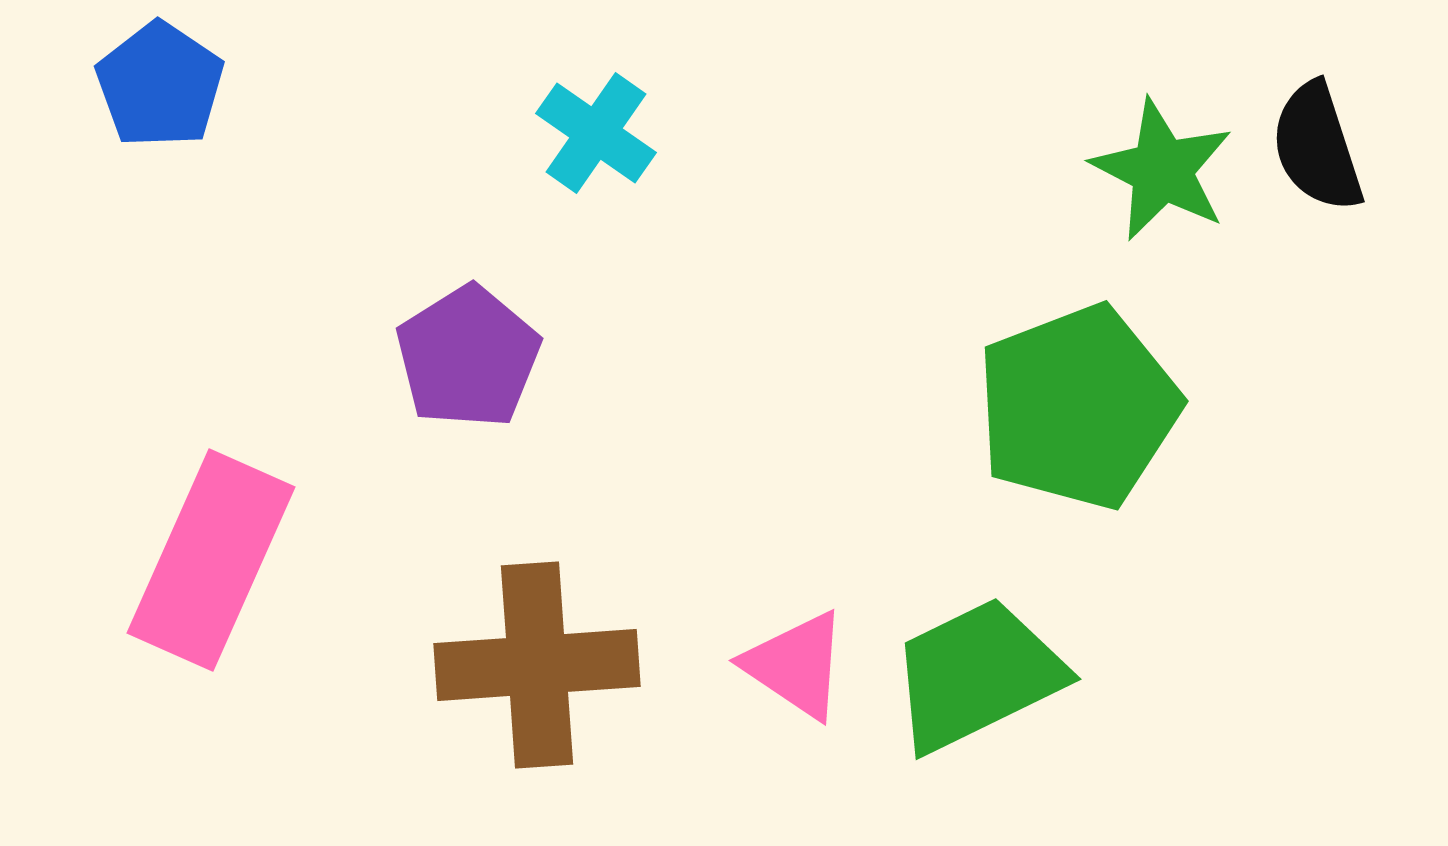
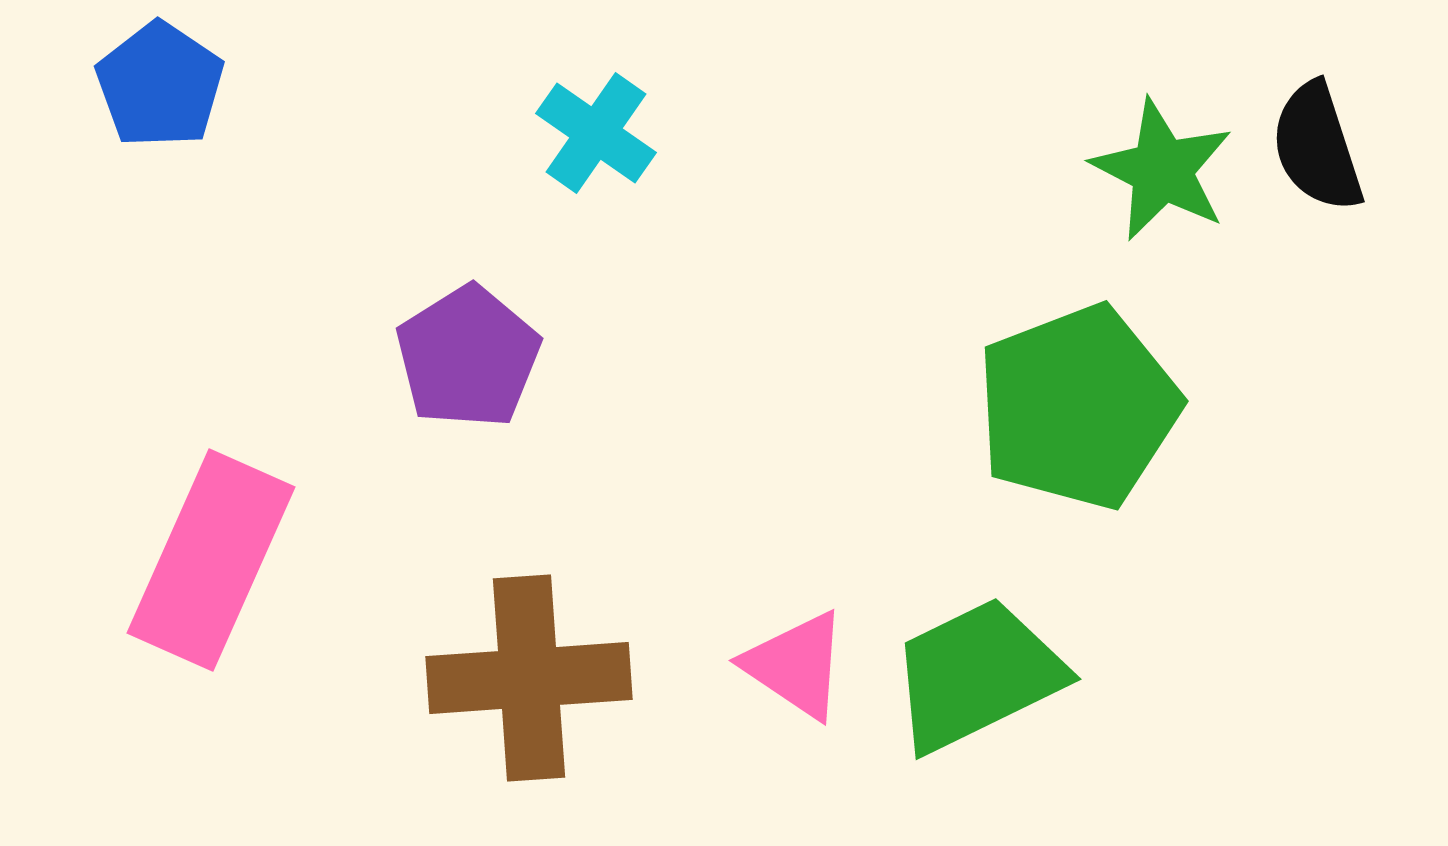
brown cross: moved 8 px left, 13 px down
